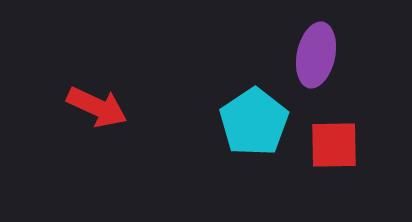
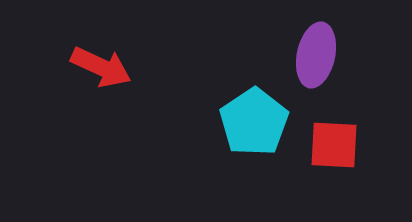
red arrow: moved 4 px right, 40 px up
red square: rotated 4 degrees clockwise
